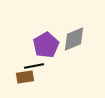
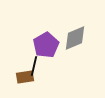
gray diamond: moved 1 px right, 1 px up
black line: rotated 66 degrees counterclockwise
